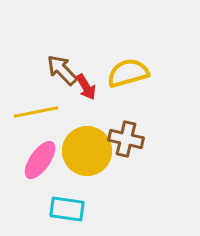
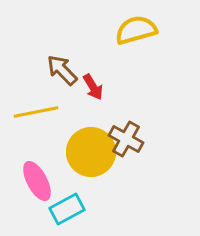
yellow semicircle: moved 8 px right, 43 px up
red arrow: moved 7 px right
brown cross: rotated 16 degrees clockwise
yellow circle: moved 4 px right, 1 px down
pink ellipse: moved 3 px left, 21 px down; rotated 63 degrees counterclockwise
cyan rectangle: rotated 36 degrees counterclockwise
